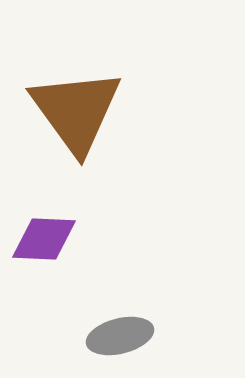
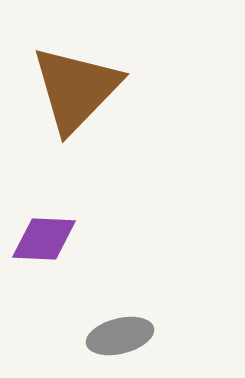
brown triangle: moved 22 px up; rotated 20 degrees clockwise
